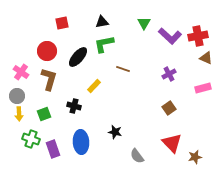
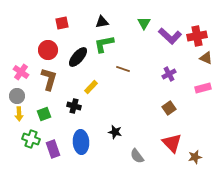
red cross: moved 1 px left
red circle: moved 1 px right, 1 px up
yellow rectangle: moved 3 px left, 1 px down
